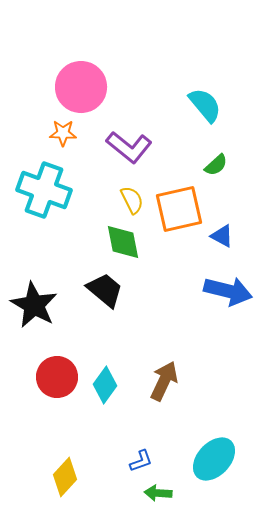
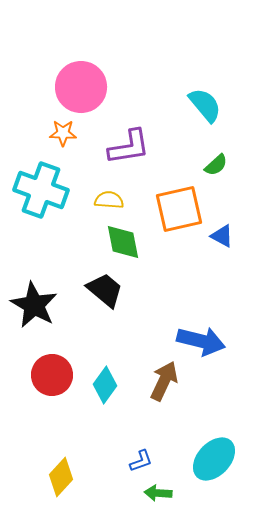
purple L-shape: rotated 48 degrees counterclockwise
cyan cross: moved 3 px left
yellow semicircle: moved 23 px left; rotated 60 degrees counterclockwise
blue arrow: moved 27 px left, 50 px down
red circle: moved 5 px left, 2 px up
yellow diamond: moved 4 px left
